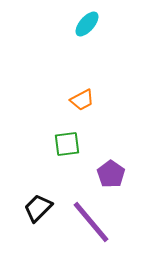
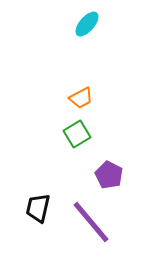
orange trapezoid: moved 1 px left, 2 px up
green square: moved 10 px right, 10 px up; rotated 24 degrees counterclockwise
purple pentagon: moved 2 px left, 1 px down; rotated 8 degrees counterclockwise
black trapezoid: rotated 32 degrees counterclockwise
